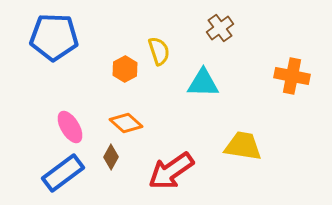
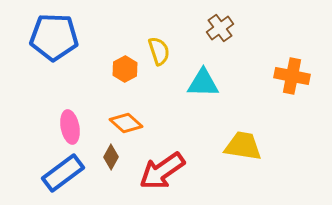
pink ellipse: rotated 20 degrees clockwise
red arrow: moved 9 px left
